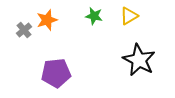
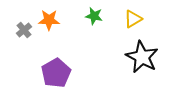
yellow triangle: moved 4 px right, 3 px down
orange star: moved 2 px right; rotated 20 degrees clockwise
black star: moved 3 px right, 3 px up
purple pentagon: rotated 24 degrees counterclockwise
